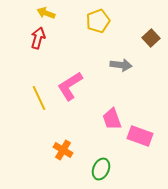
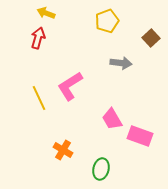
yellow pentagon: moved 9 px right
gray arrow: moved 2 px up
pink trapezoid: rotated 10 degrees counterclockwise
green ellipse: rotated 10 degrees counterclockwise
